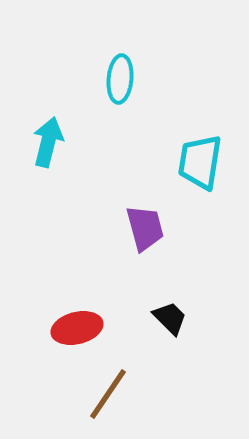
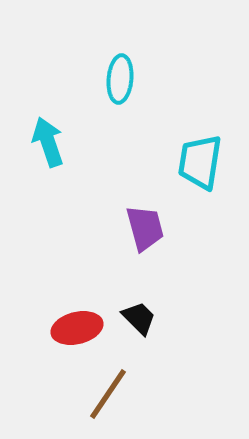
cyan arrow: rotated 33 degrees counterclockwise
black trapezoid: moved 31 px left
